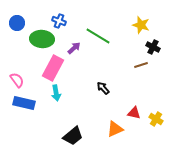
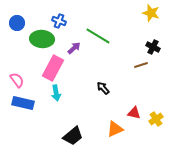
yellow star: moved 10 px right, 12 px up
blue rectangle: moved 1 px left
yellow cross: rotated 24 degrees clockwise
